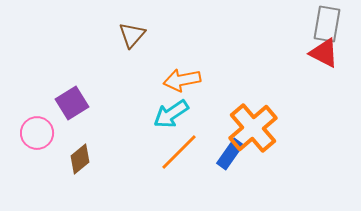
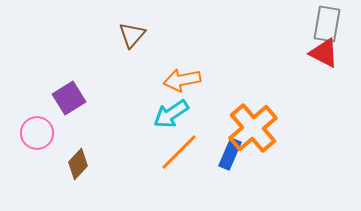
purple square: moved 3 px left, 5 px up
blue rectangle: rotated 12 degrees counterclockwise
brown diamond: moved 2 px left, 5 px down; rotated 8 degrees counterclockwise
